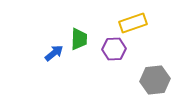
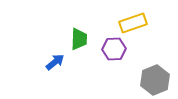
blue arrow: moved 1 px right, 9 px down
gray hexagon: rotated 16 degrees counterclockwise
